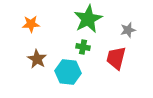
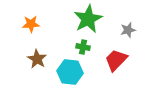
red trapezoid: moved 2 px down; rotated 30 degrees clockwise
cyan hexagon: moved 2 px right
